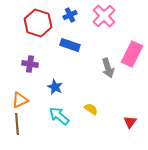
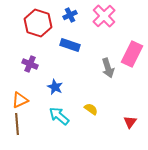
purple cross: rotated 14 degrees clockwise
